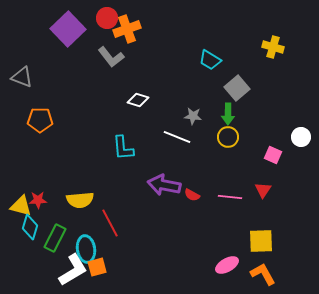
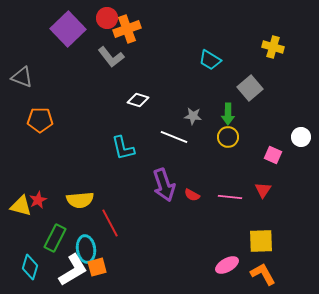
gray square: moved 13 px right
white line: moved 3 px left
cyan L-shape: rotated 8 degrees counterclockwise
purple arrow: rotated 120 degrees counterclockwise
red star: rotated 24 degrees counterclockwise
cyan diamond: moved 40 px down
